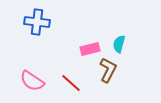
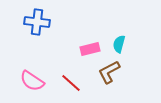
brown L-shape: moved 1 px right, 2 px down; rotated 145 degrees counterclockwise
